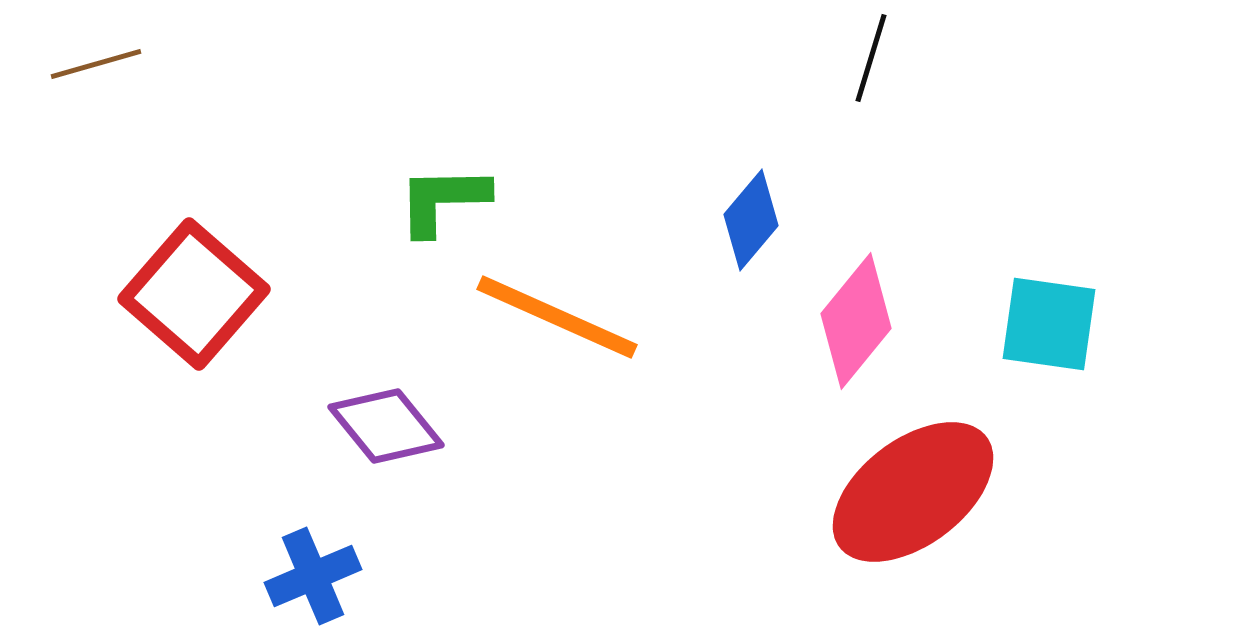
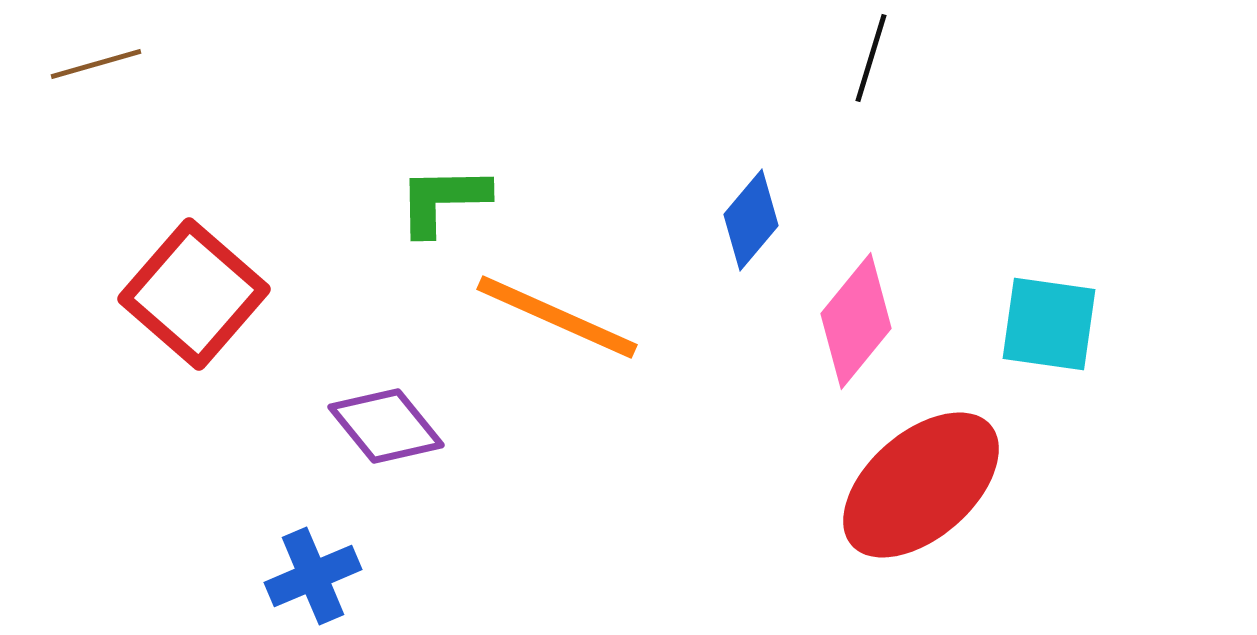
red ellipse: moved 8 px right, 7 px up; rotated 4 degrees counterclockwise
